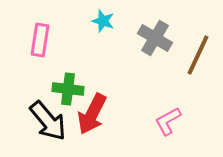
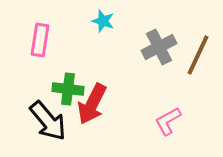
gray cross: moved 4 px right, 9 px down; rotated 32 degrees clockwise
red arrow: moved 10 px up
